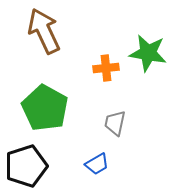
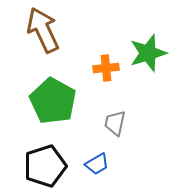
brown arrow: moved 1 px left, 1 px up
green star: rotated 27 degrees counterclockwise
green pentagon: moved 8 px right, 7 px up
black pentagon: moved 19 px right
